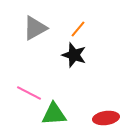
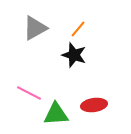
green triangle: moved 2 px right
red ellipse: moved 12 px left, 13 px up
